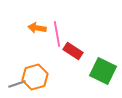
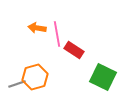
red rectangle: moved 1 px right, 1 px up
green square: moved 6 px down
